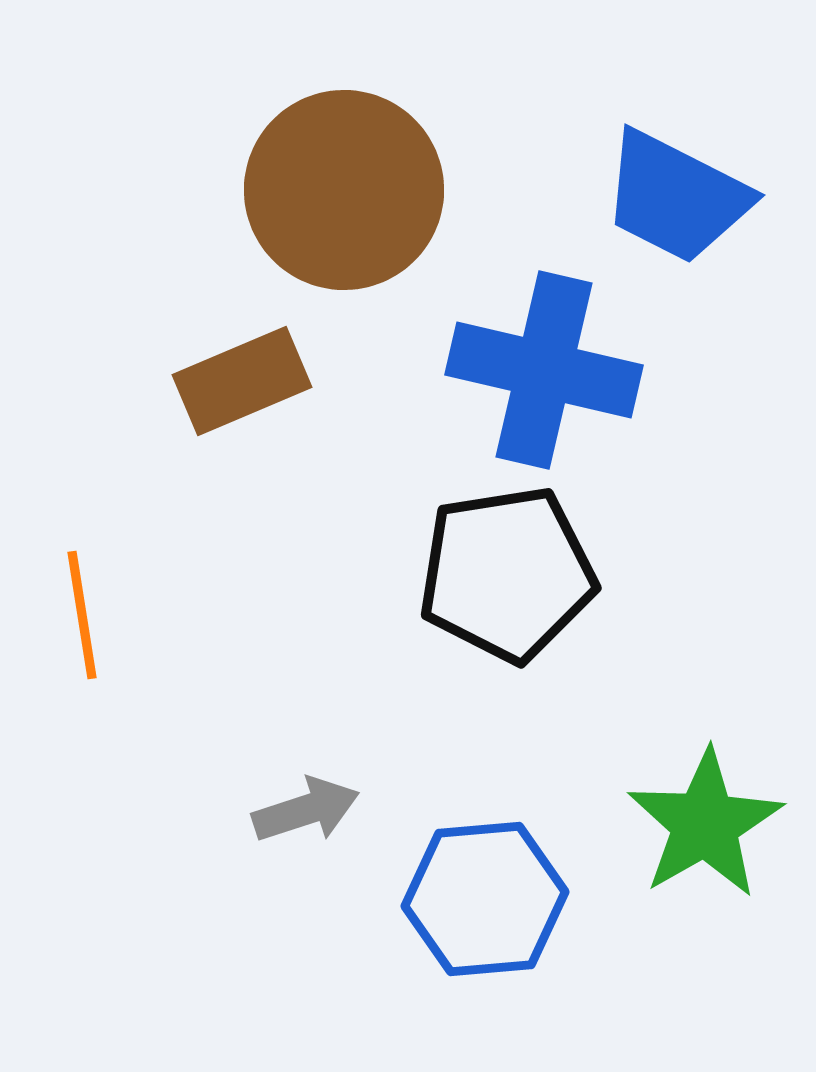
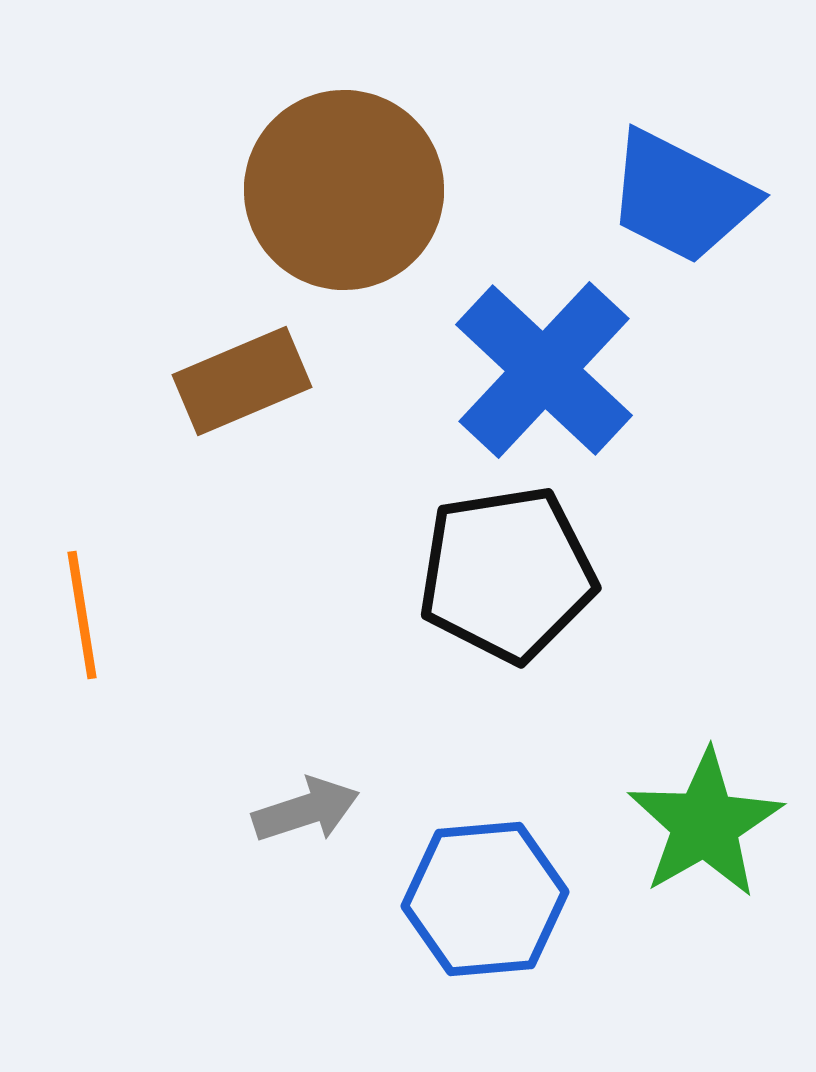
blue trapezoid: moved 5 px right
blue cross: rotated 30 degrees clockwise
